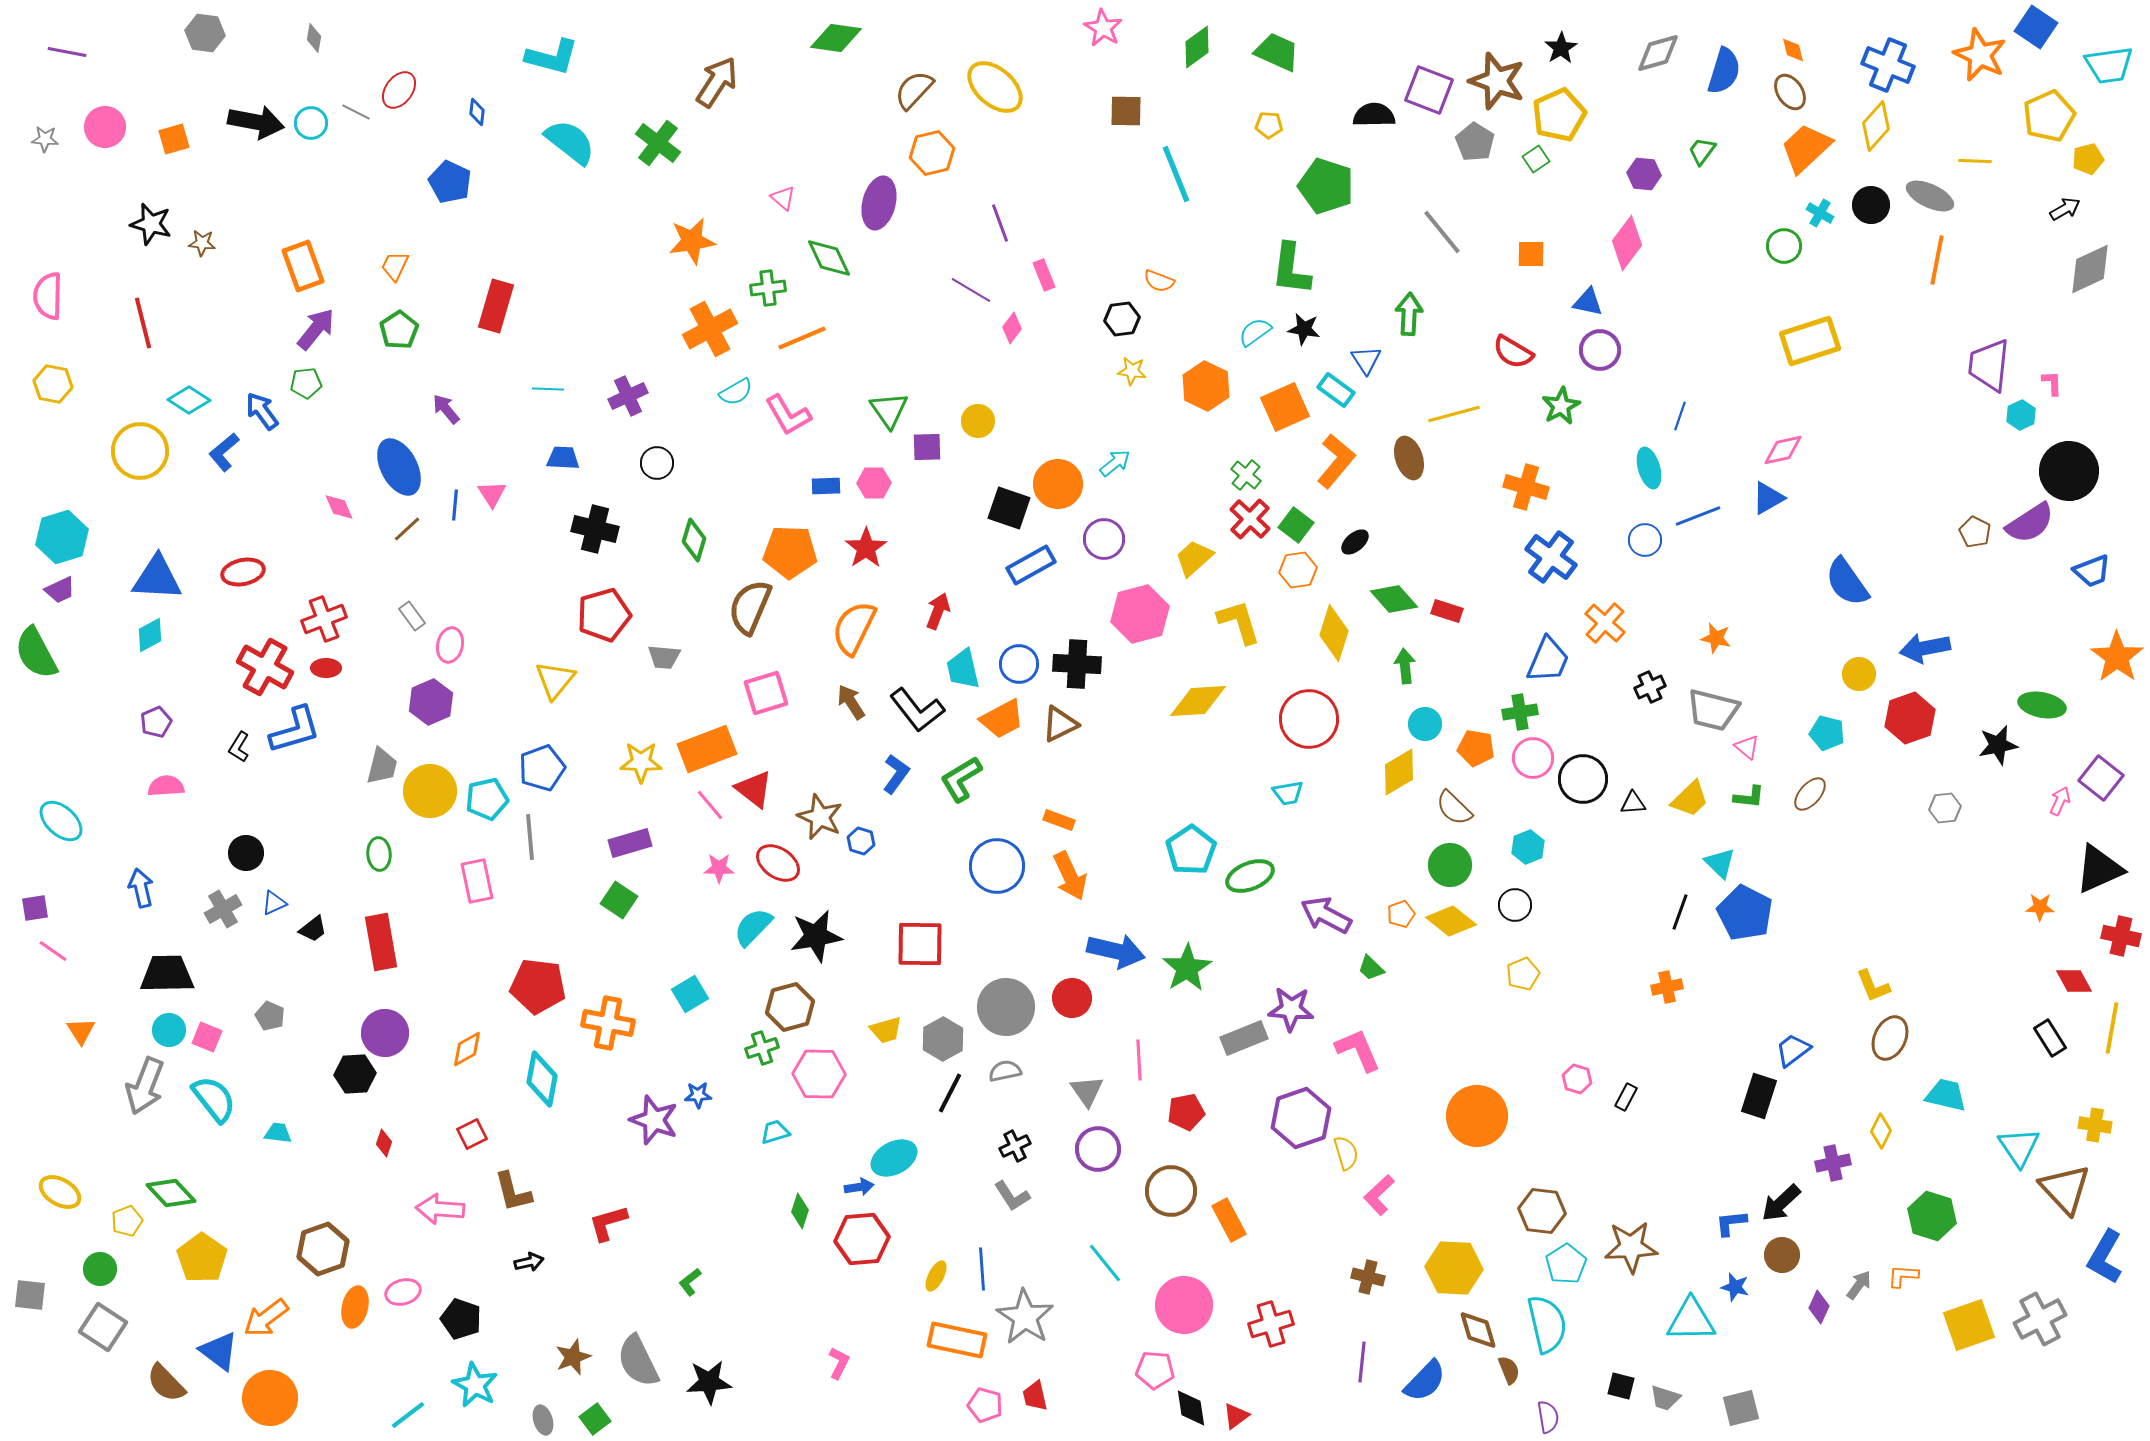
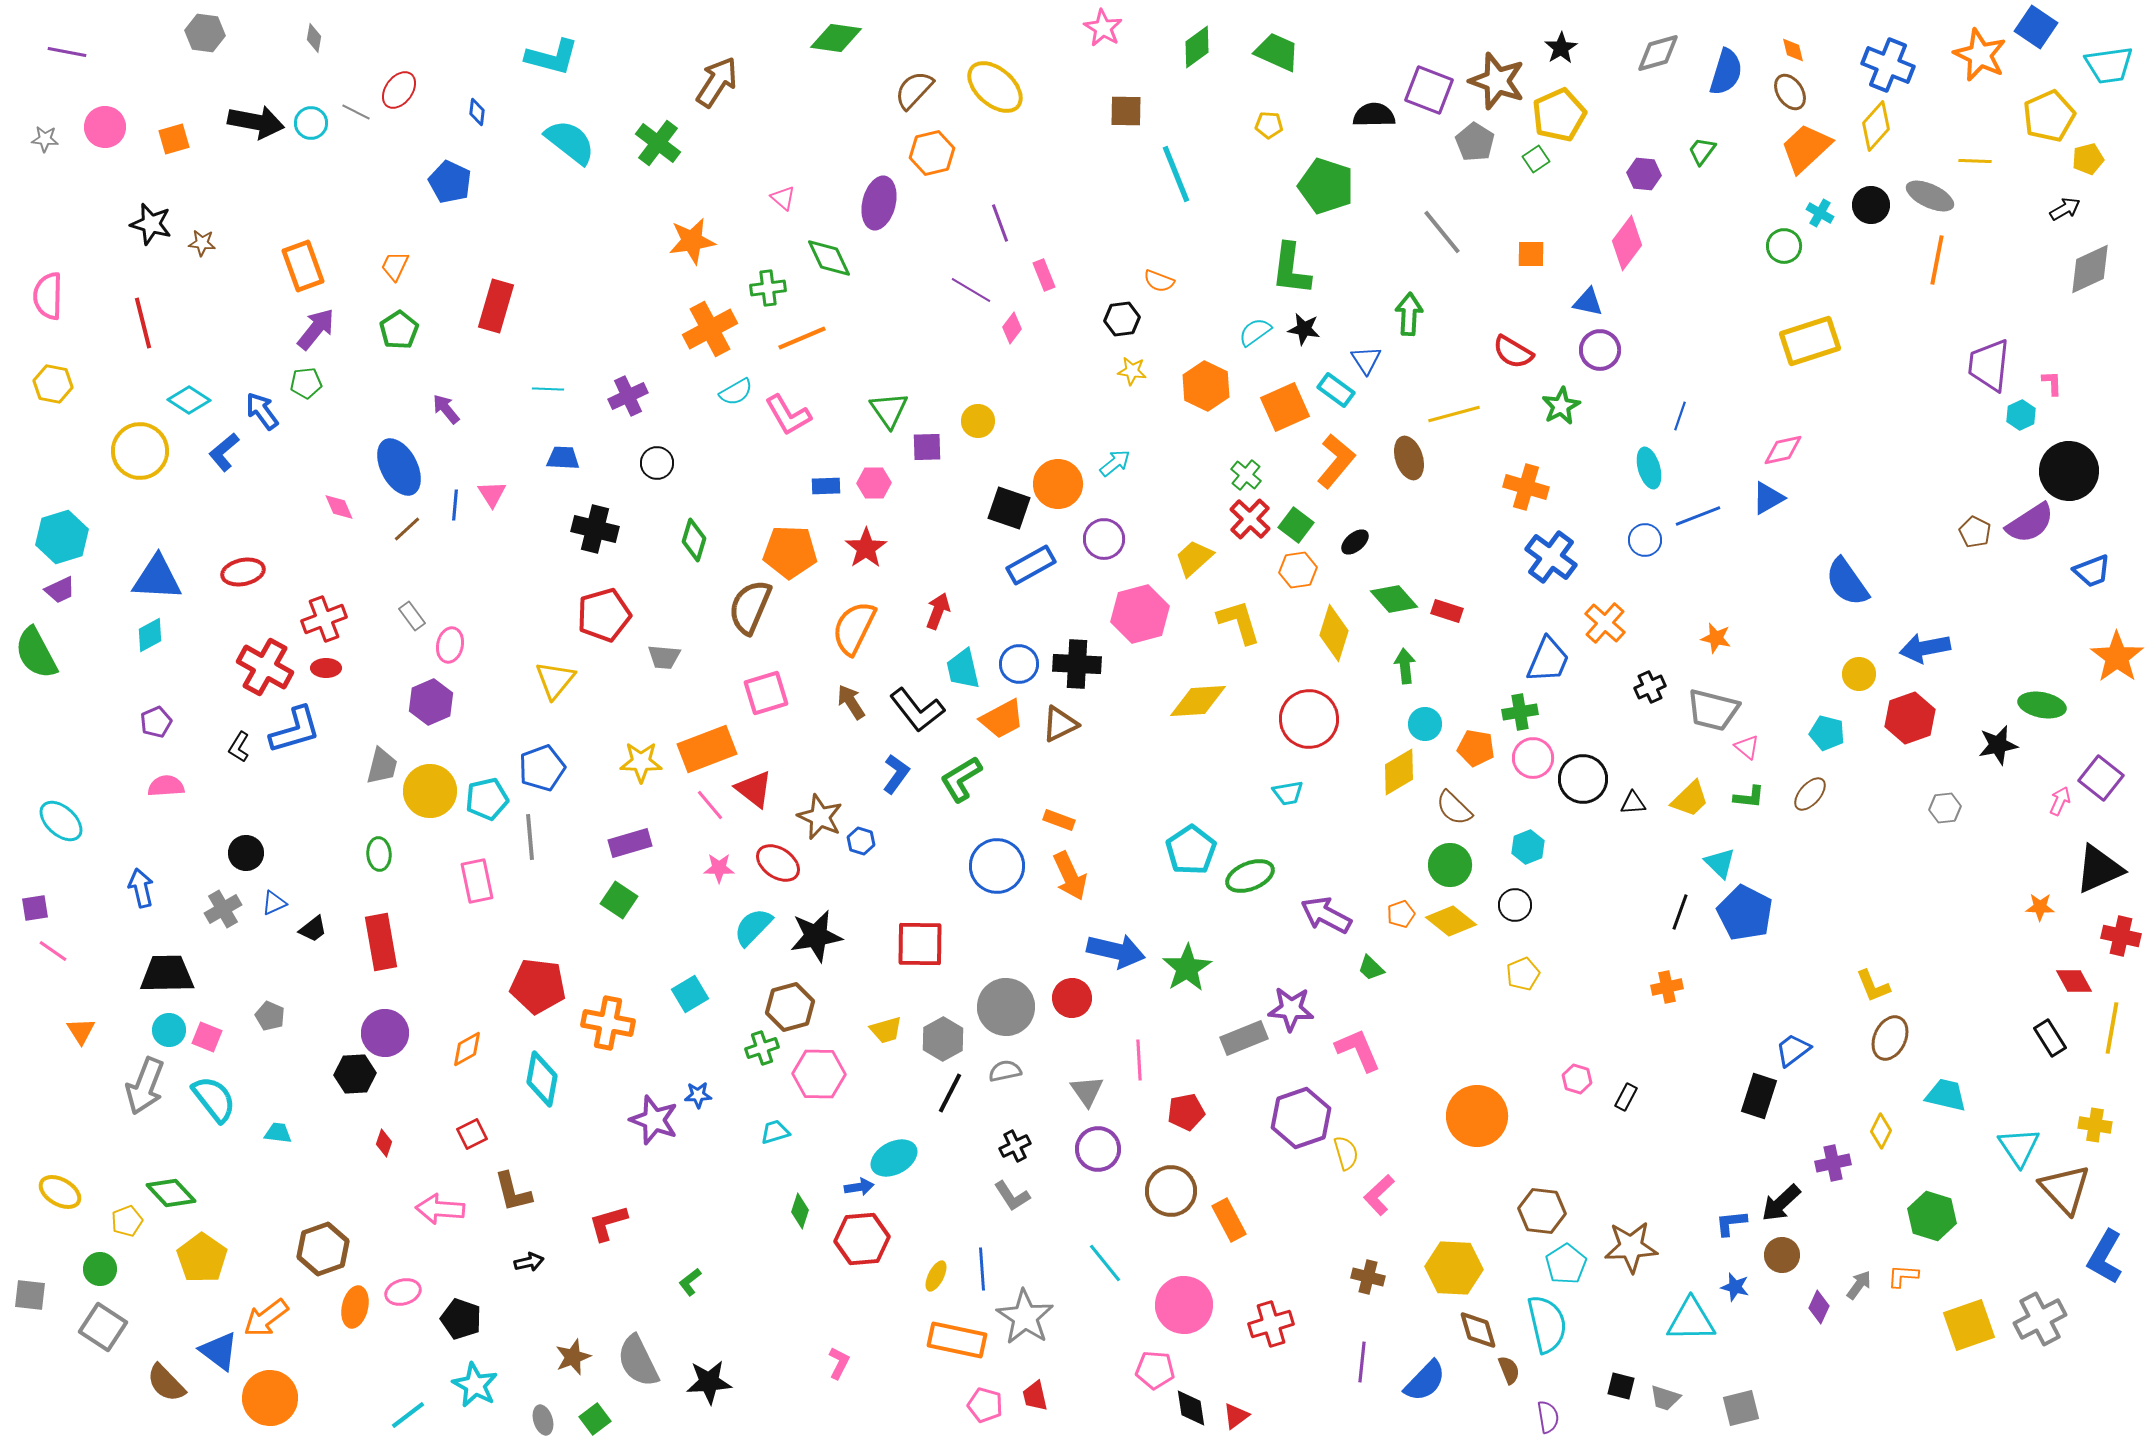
blue semicircle at (1724, 71): moved 2 px right, 1 px down
